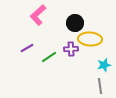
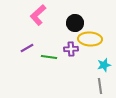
green line: rotated 42 degrees clockwise
